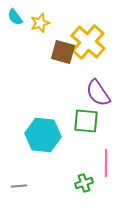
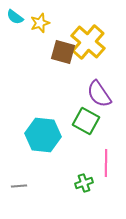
cyan semicircle: rotated 18 degrees counterclockwise
purple semicircle: moved 1 px right, 1 px down
green square: rotated 24 degrees clockwise
